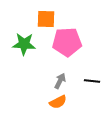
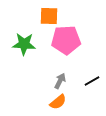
orange square: moved 3 px right, 3 px up
pink pentagon: moved 1 px left, 2 px up
black line: rotated 35 degrees counterclockwise
orange semicircle: rotated 12 degrees counterclockwise
